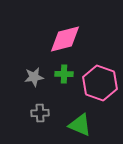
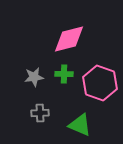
pink diamond: moved 4 px right
